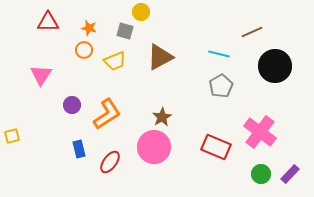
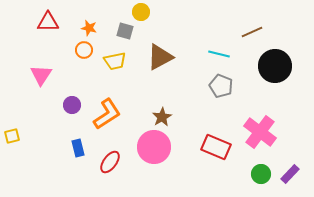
yellow trapezoid: rotated 10 degrees clockwise
gray pentagon: rotated 20 degrees counterclockwise
blue rectangle: moved 1 px left, 1 px up
